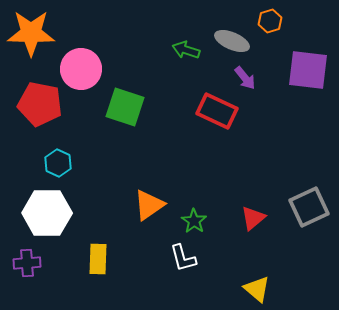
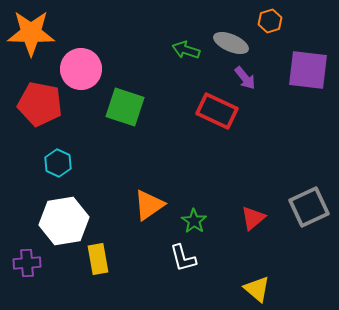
gray ellipse: moved 1 px left, 2 px down
white hexagon: moved 17 px right, 8 px down; rotated 9 degrees counterclockwise
yellow rectangle: rotated 12 degrees counterclockwise
